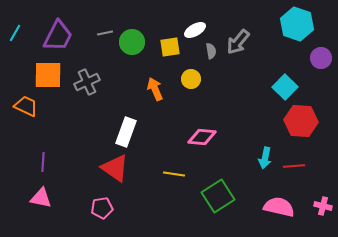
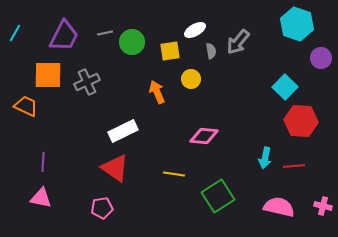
purple trapezoid: moved 6 px right
yellow square: moved 4 px down
orange arrow: moved 2 px right, 3 px down
white rectangle: moved 3 px left, 1 px up; rotated 44 degrees clockwise
pink diamond: moved 2 px right, 1 px up
